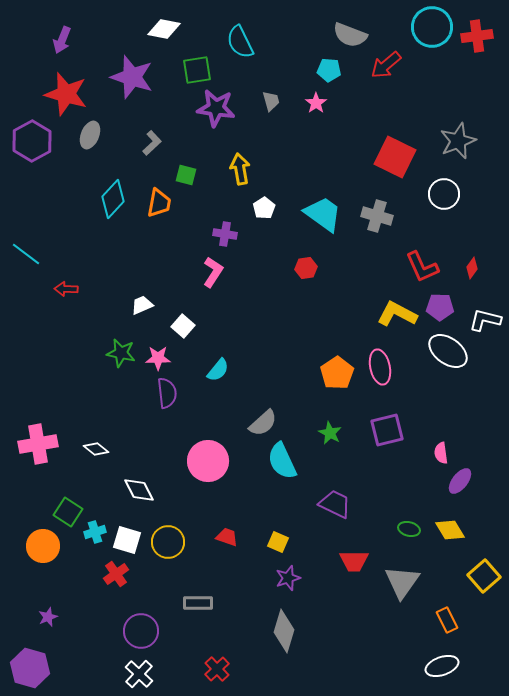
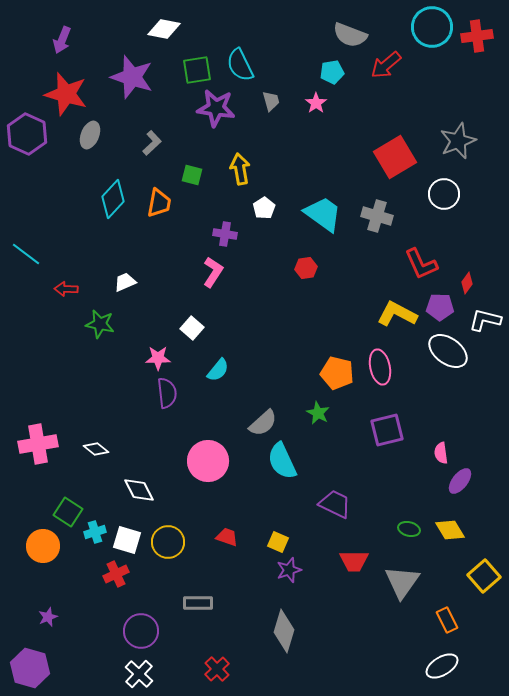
cyan semicircle at (240, 42): moved 23 px down
cyan pentagon at (329, 70): moved 3 px right, 2 px down; rotated 15 degrees counterclockwise
purple hexagon at (32, 141): moved 5 px left, 7 px up; rotated 6 degrees counterclockwise
red square at (395, 157): rotated 33 degrees clockwise
green square at (186, 175): moved 6 px right
red L-shape at (422, 267): moved 1 px left, 3 px up
red diamond at (472, 268): moved 5 px left, 15 px down
white trapezoid at (142, 305): moved 17 px left, 23 px up
white square at (183, 326): moved 9 px right, 2 px down
green star at (121, 353): moved 21 px left, 29 px up
orange pentagon at (337, 373): rotated 24 degrees counterclockwise
green star at (330, 433): moved 12 px left, 20 px up
red cross at (116, 574): rotated 10 degrees clockwise
purple star at (288, 578): moved 1 px right, 8 px up
white ellipse at (442, 666): rotated 12 degrees counterclockwise
